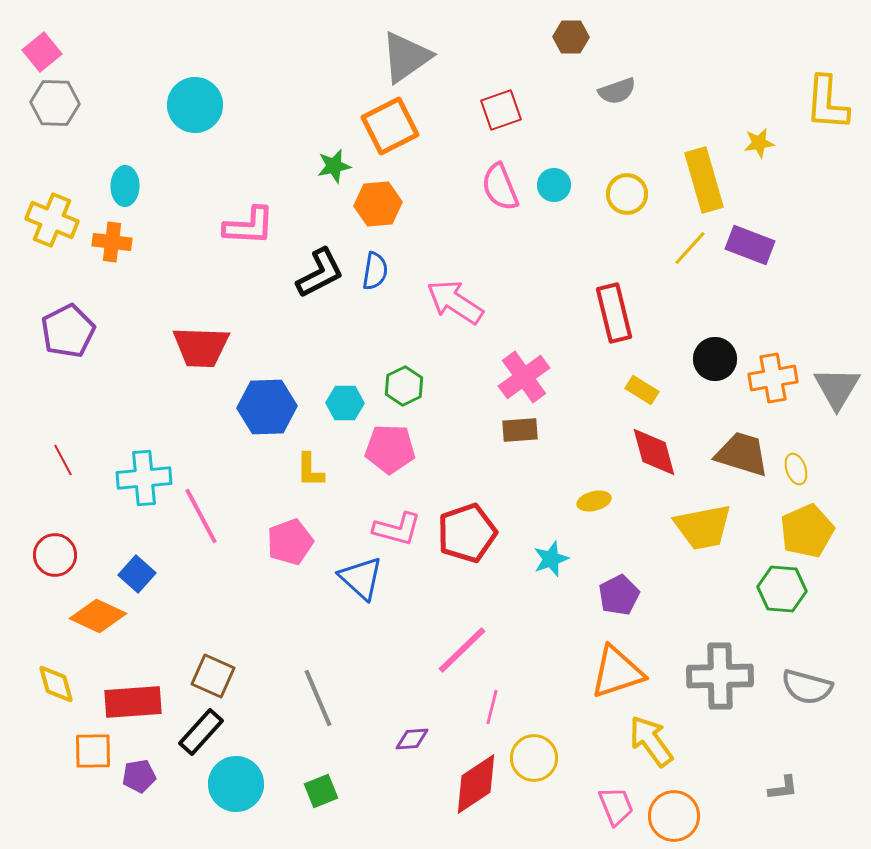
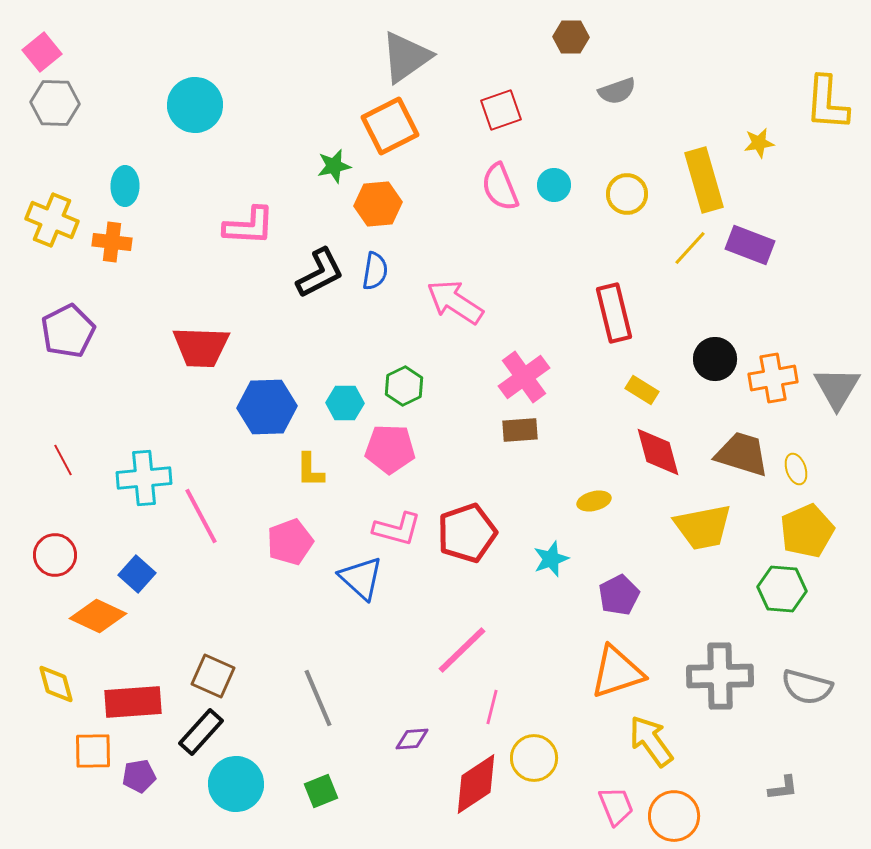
red diamond at (654, 452): moved 4 px right
